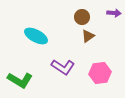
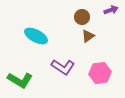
purple arrow: moved 3 px left, 3 px up; rotated 24 degrees counterclockwise
